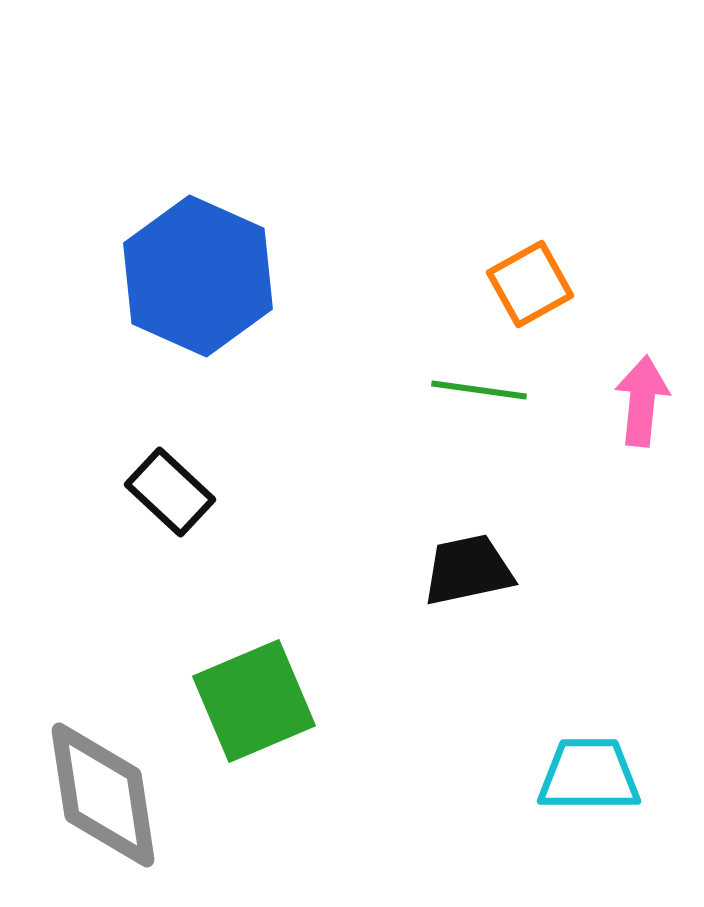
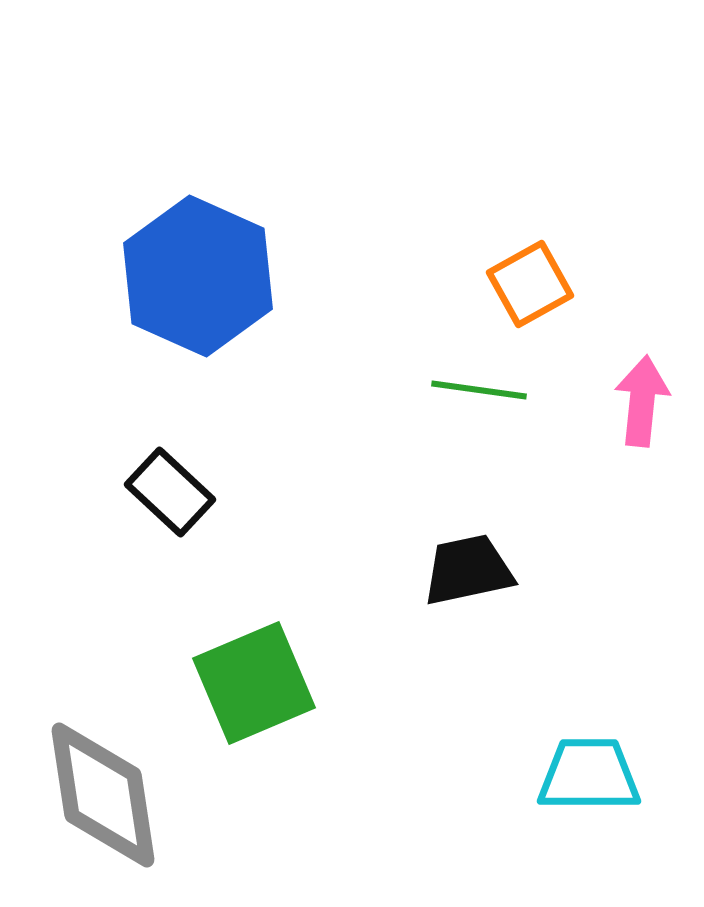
green square: moved 18 px up
